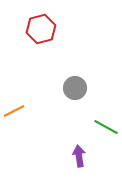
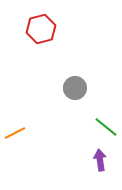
orange line: moved 1 px right, 22 px down
green line: rotated 10 degrees clockwise
purple arrow: moved 21 px right, 4 px down
